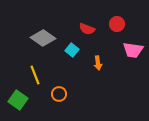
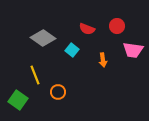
red circle: moved 2 px down
orange arrow: moved 5 px right, 3 px up
orange circle: moved 1 px left, 2 px up
